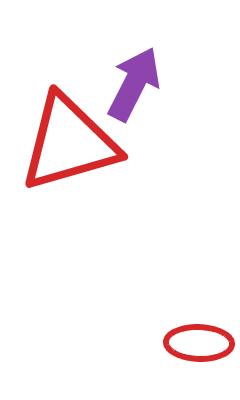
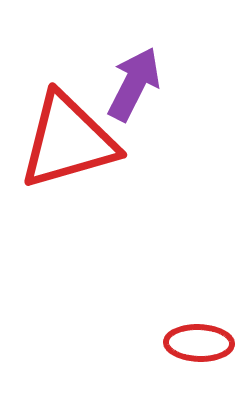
red triangle: moved 1 px left, 2 px up
